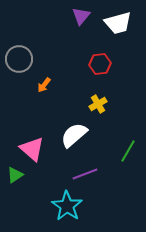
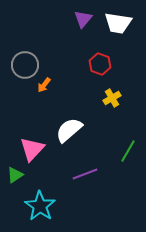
purple triangle: moved 2 px right, 3 px down
white trapezoid: rotated 24 degrees clockwise
gray circle: moved 6 px right, 6 px down
red hexagon: rotated 25 degrees clockwise
yellow cross: moved 14 px right, 6 px up
white semicircle: moved 5 px left, 5 px up
pink triangle: rotated 32 degrees clockwise
cyan star: moved 27 px left
